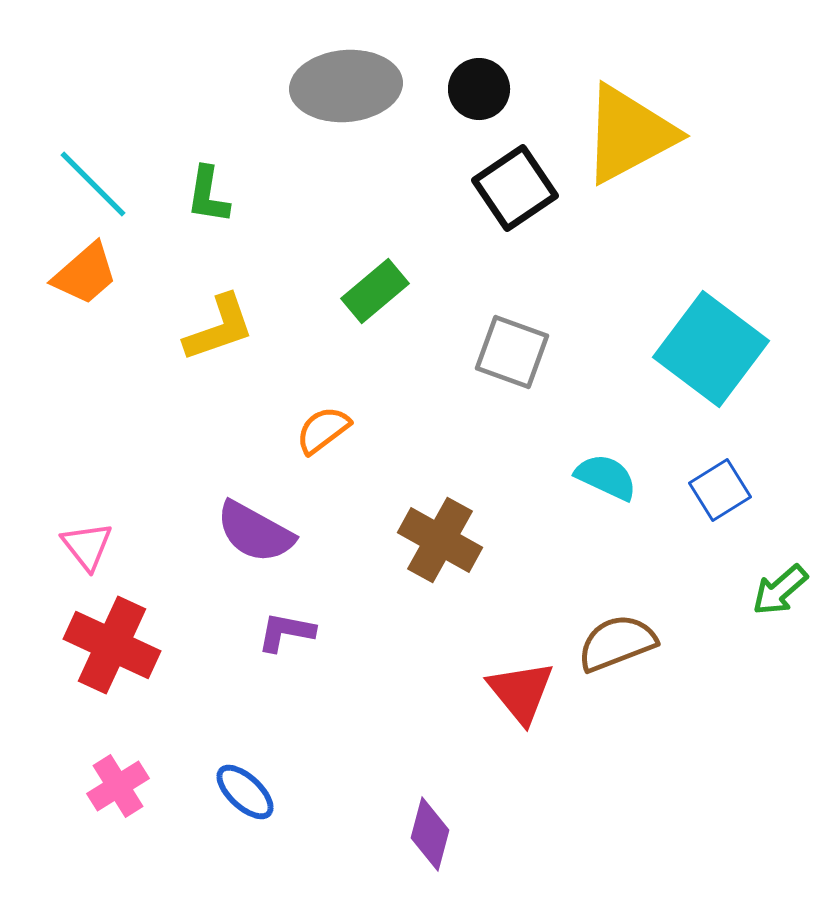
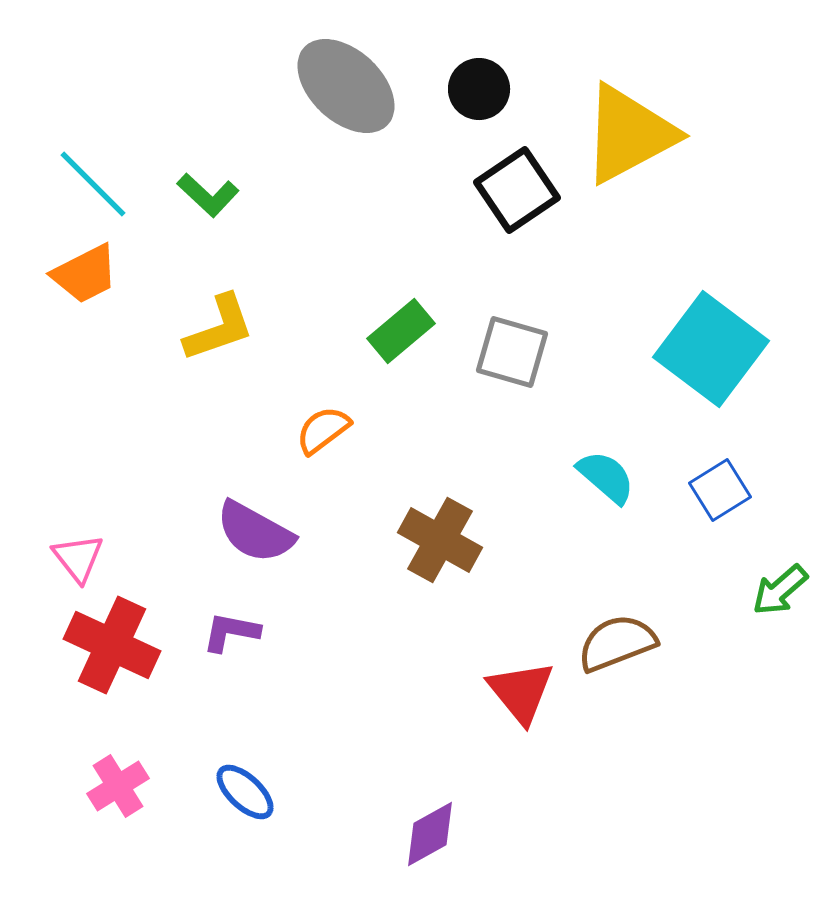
gray ellipse: rotated 48 degrees clockwise
black square: moved 2 px right, 2 px down
green L-shape: rotated 56 degrees counterclockwise
orange trapezoid: rotated 14 degrees clockwise
green rectangle: moved 26 px right, 40 px down
gray square: rotated 4 degrees counterclockwise
cyan semicircle: rotated 16 degrees clockwise
pink triangle: moved 9 px left, 12 px down
purple L-shape: moved 55 px left
purple diamond: rotated 46 degrees clockwise
